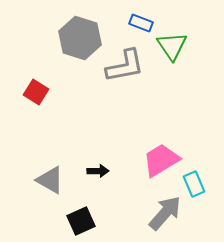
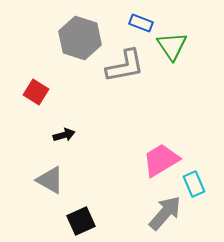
black arrow: moved 34 px left, 36 px up; rotated 15 degrees counterclockwise
